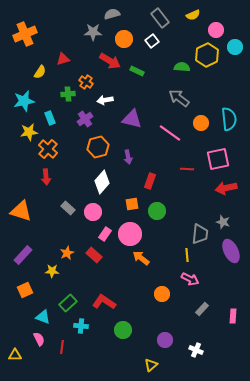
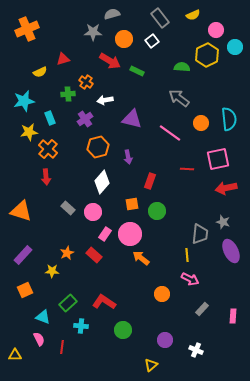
orange cross at (25, 34): moved 2 px right, 5 px up
yellow semicircle at (40, 72): rotated 32 degrees clockwise
